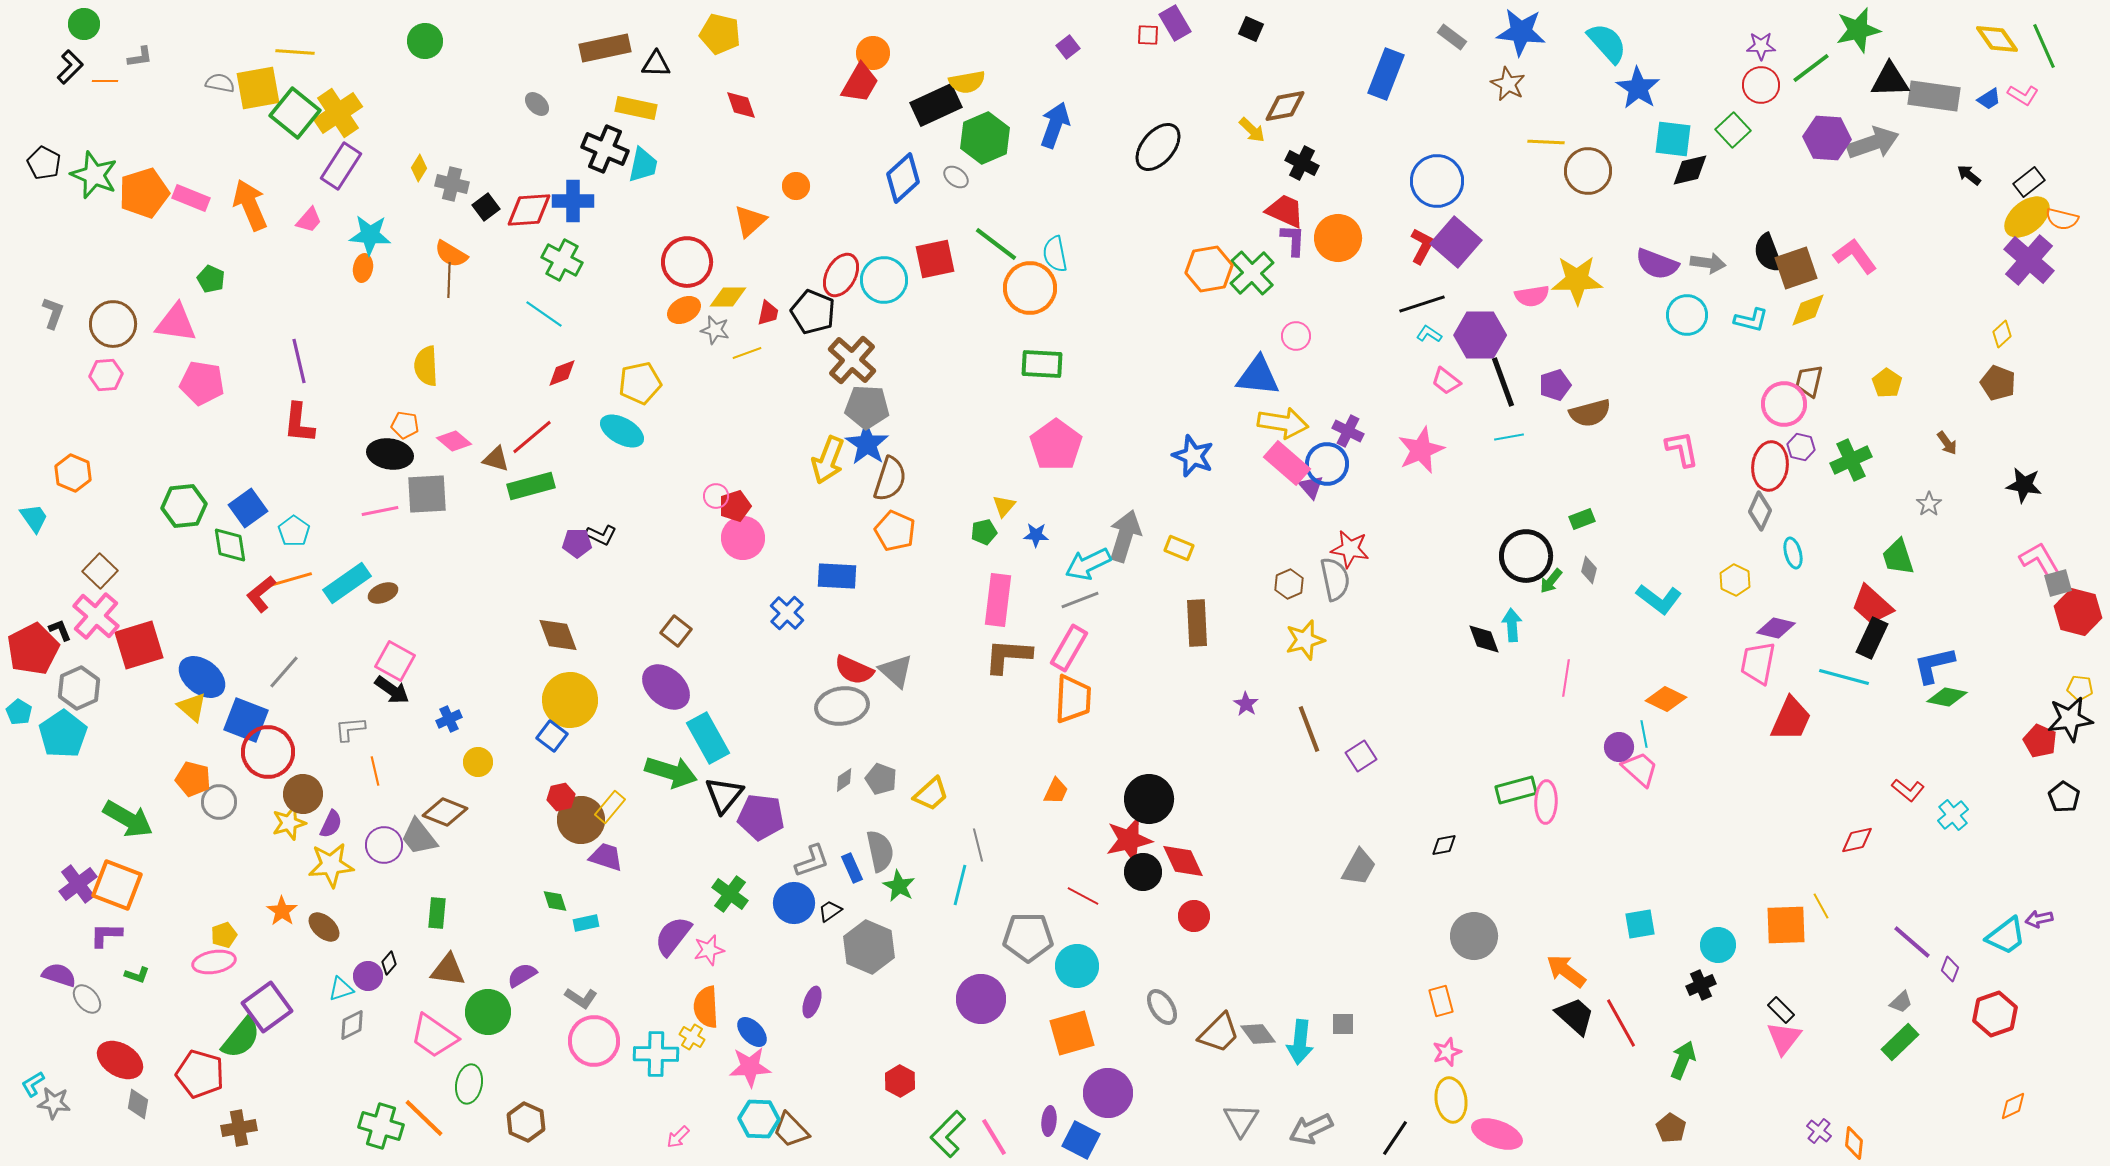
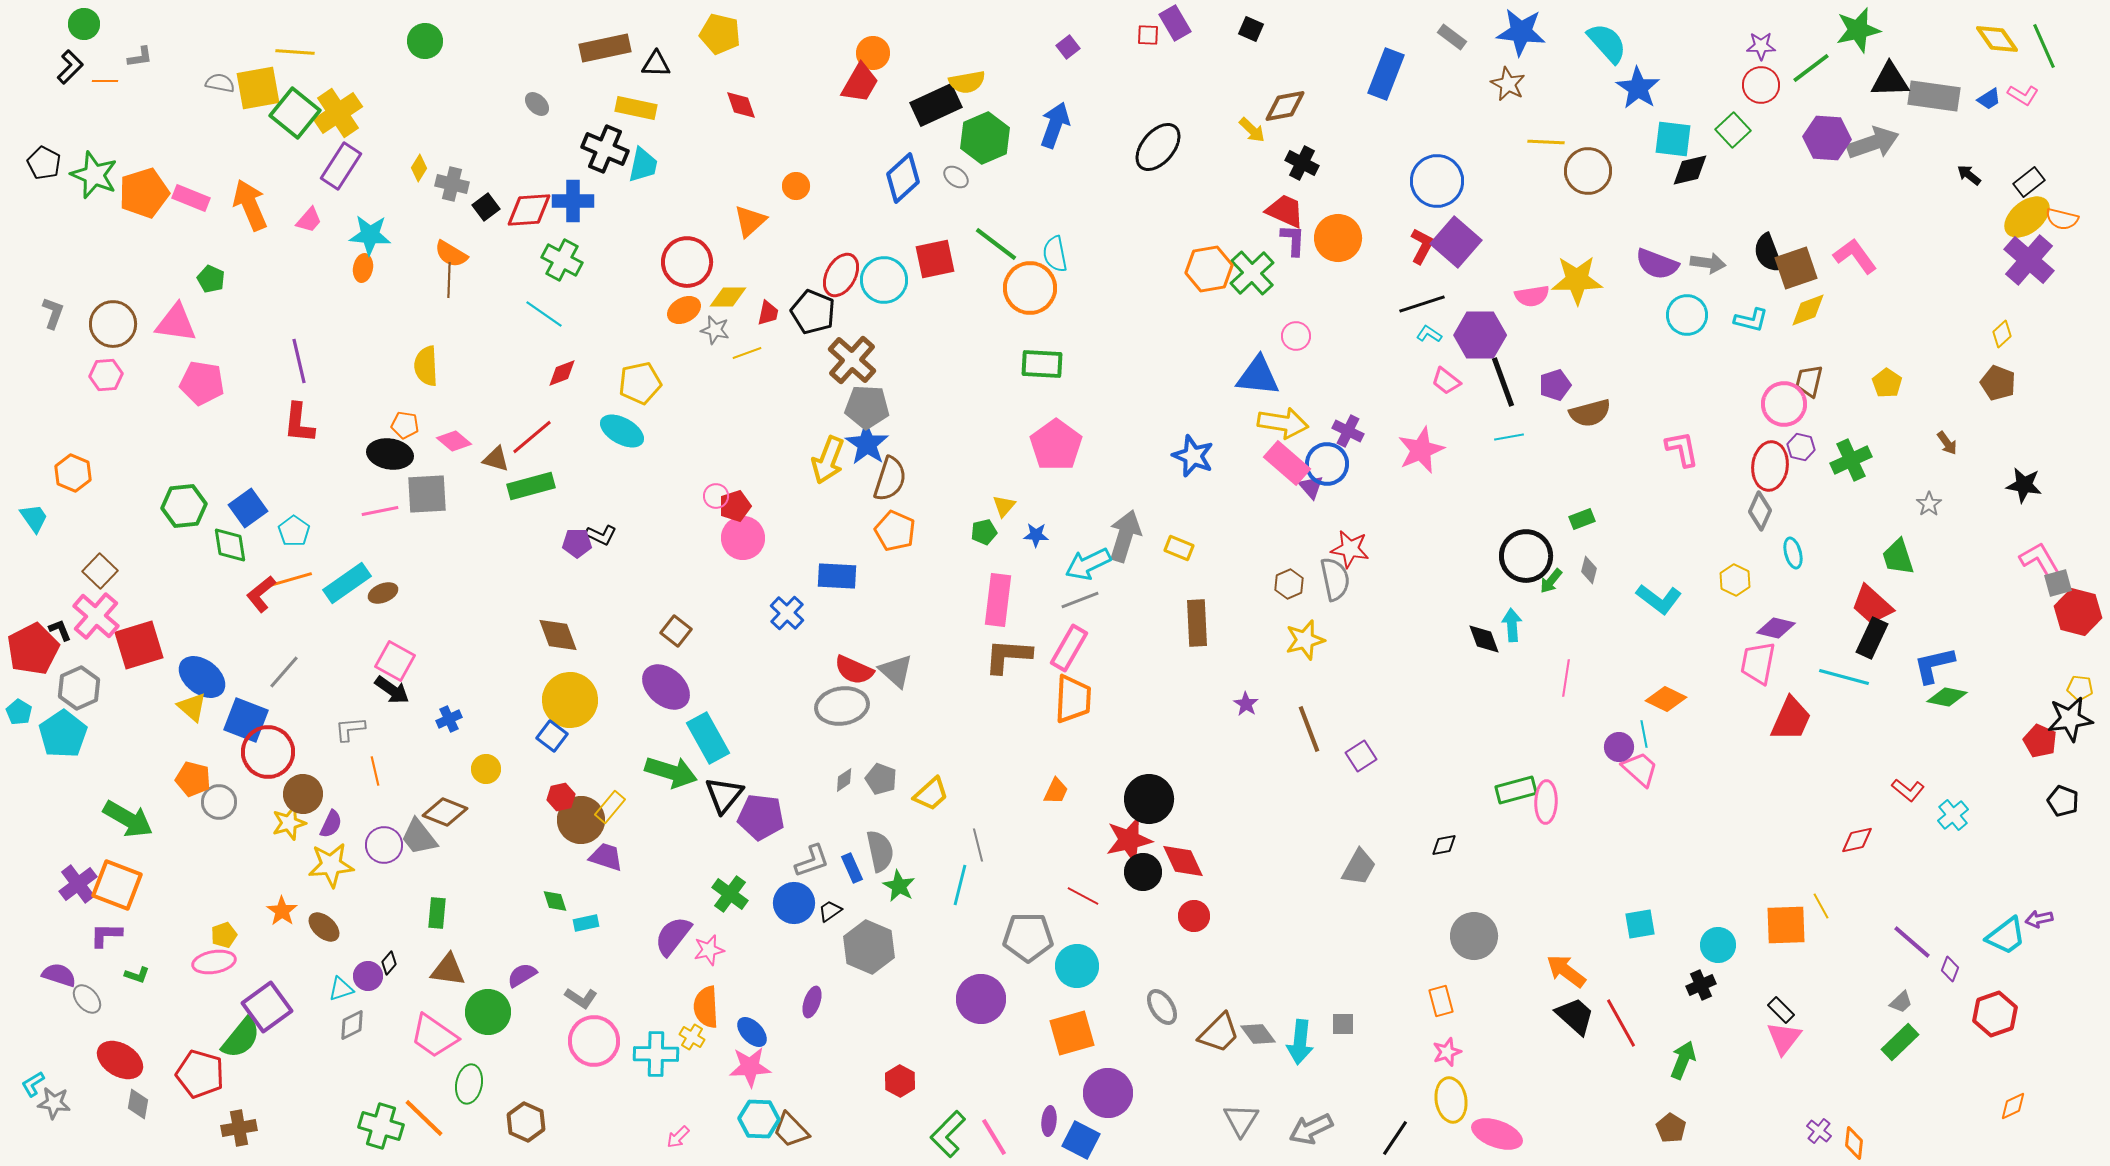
yellow circle at (478, 762): moved 8 px right, 7 px down
black pentagon at (2064, 797): moved 1 px left, 4 px down; rotated 12 degrees counterclockwise
